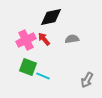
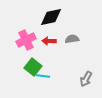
red arrow: moved 5 px right, 2 px down; rotated 48 degrees counterclockwise
green square: moved 5 px right; rotated 18 degrees clockwise
cyan line: rotated 16 degrees counterclockwise
gray arrow: moved 1 px left, 1 px up
